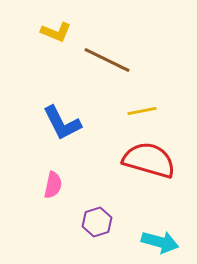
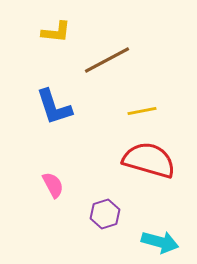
yellow L-shape: rotated 16 degrees counterclockwise
brown line: rotated 54 degrees counterclockwise
blue L-shape: moved 8 px left, 16 px up; rotated 9 degrees clockwise
pink semicircle: rotated 40 degrees counterclockwise
purple hexagon: moved 8 px right, 8 px up
